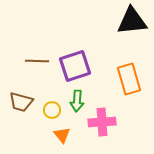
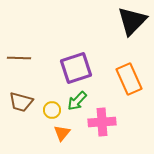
black triangle: rotated 40 degrees counterclockwise
brown line: moved 18 px left, 3 px up
purple square: moved 1 px right, 2 px down
orange rectangle: rotated 8 degrees counterclockwise
green arrow: rotated 40 degrees clockwise
orange triangle: moved 2 px up; rotated 18 degrees clockwise
